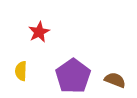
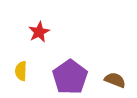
purple pentagon: moved 3 px left, 1 px down
